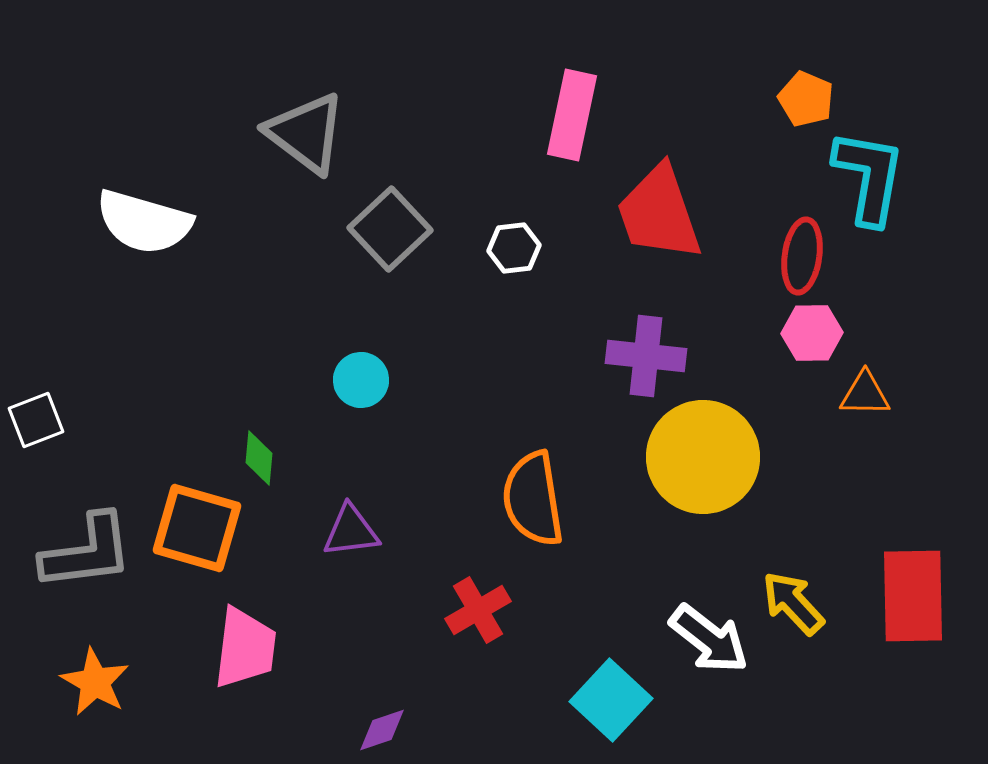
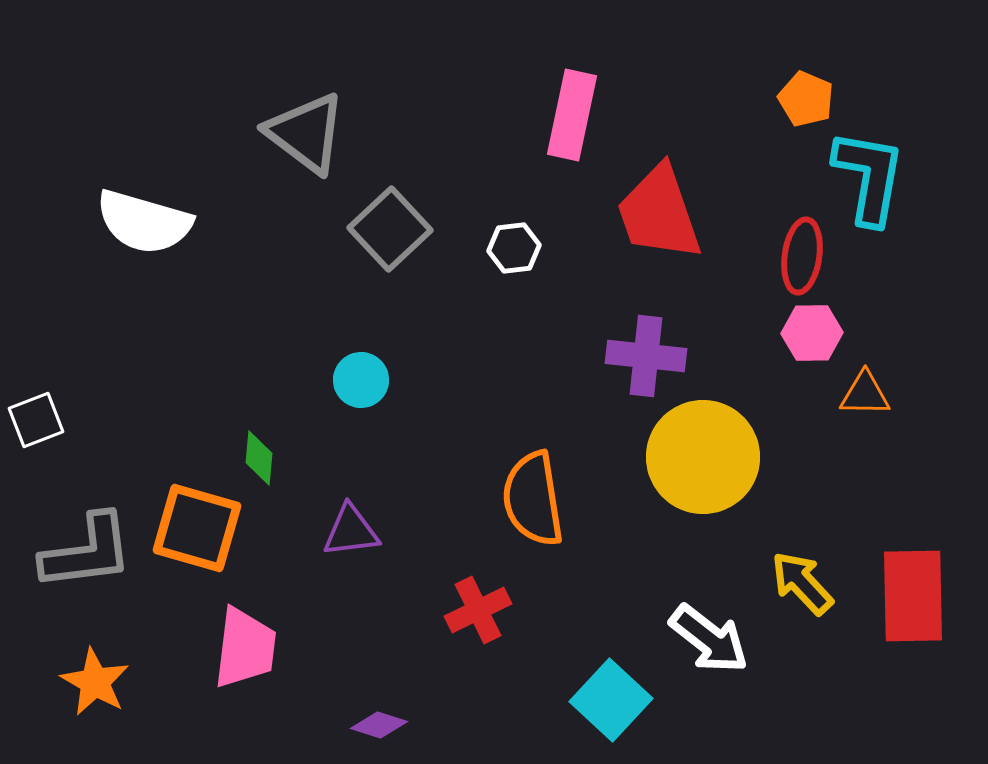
yellow arrow: moved 9 px right, 20 px up
red cross: rotated 4 degrees clockwise
purple diamond: moved 3 px left, 5 px up; rotated 36 degrees clockwise
